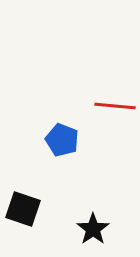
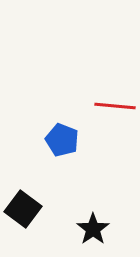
black square: rotated 18 degrees clockwise
